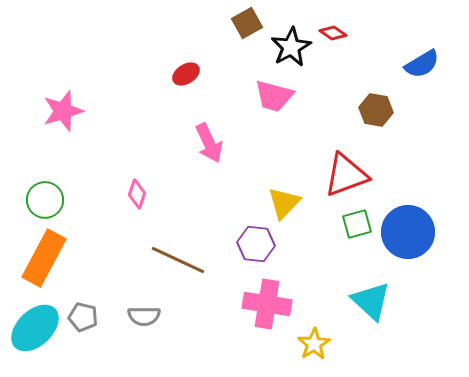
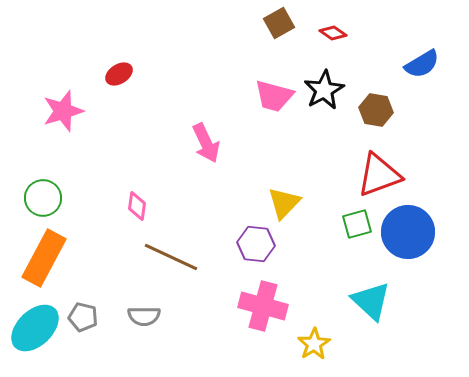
brown square: moved 32 px right
black star: moved 33 px right, 43 px down
red ellipse: moved 67 px left
pink arrow: moved 3 px left
red triangle: moved 33 px right
pink diamond: moved 12 px down; rotated 12 degrees counterclockwise
green circle: moved 2 px left, 2 px up
brown line: moved 7 px left, 3 px up
pink cross: moved 4 px left, 2 px down; rotated 6 degrees clockwise
